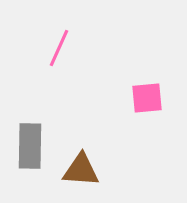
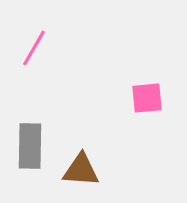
pink line: moved 25 px left; rotated 6 degrees clockwise
